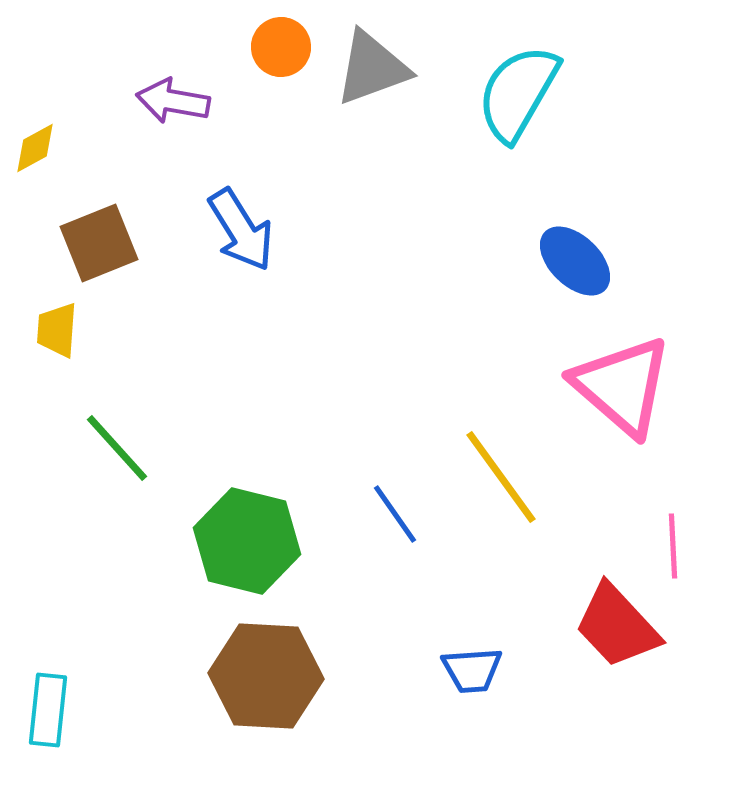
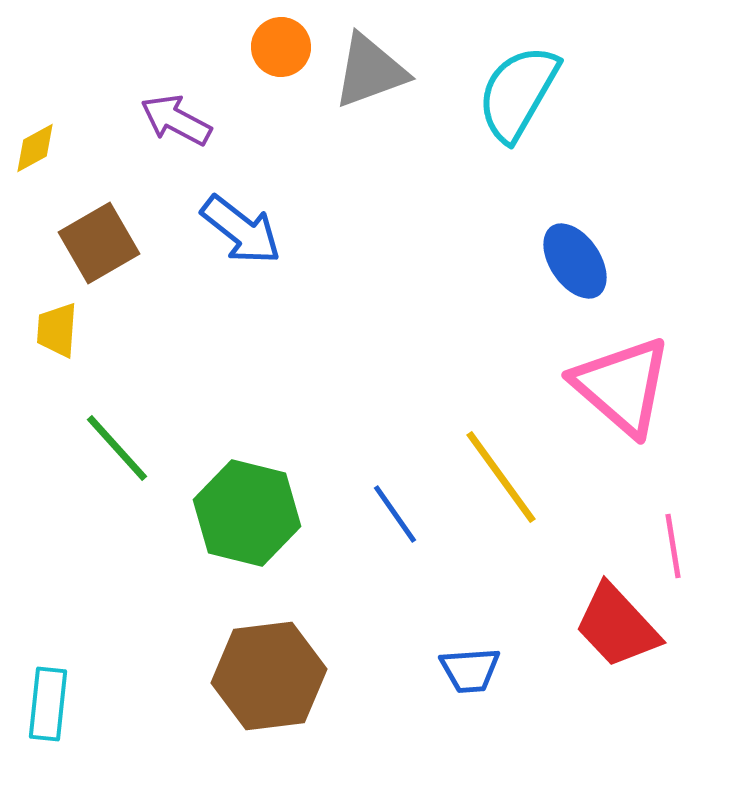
gray triangle: moved 2 px left, 3 px down
purple arrow: moved 3 px right, 19 px down; rotated 18 degrees clockwise
blue arrow: rotated 20 degrees counterclockwise
brown square: rotated 8 degrees counterclockwise
blue ellipse: rotated 12 degrees clockwise
green hexagon: moved 28 px up
pink line: rotated 6 degrees counterclockwise
blue trapezoid: moved 2 px left
brown hexagon: moved 3 px right; rotated 10 degrees counterclockwise
cyan rectangle: moved 6 px up
